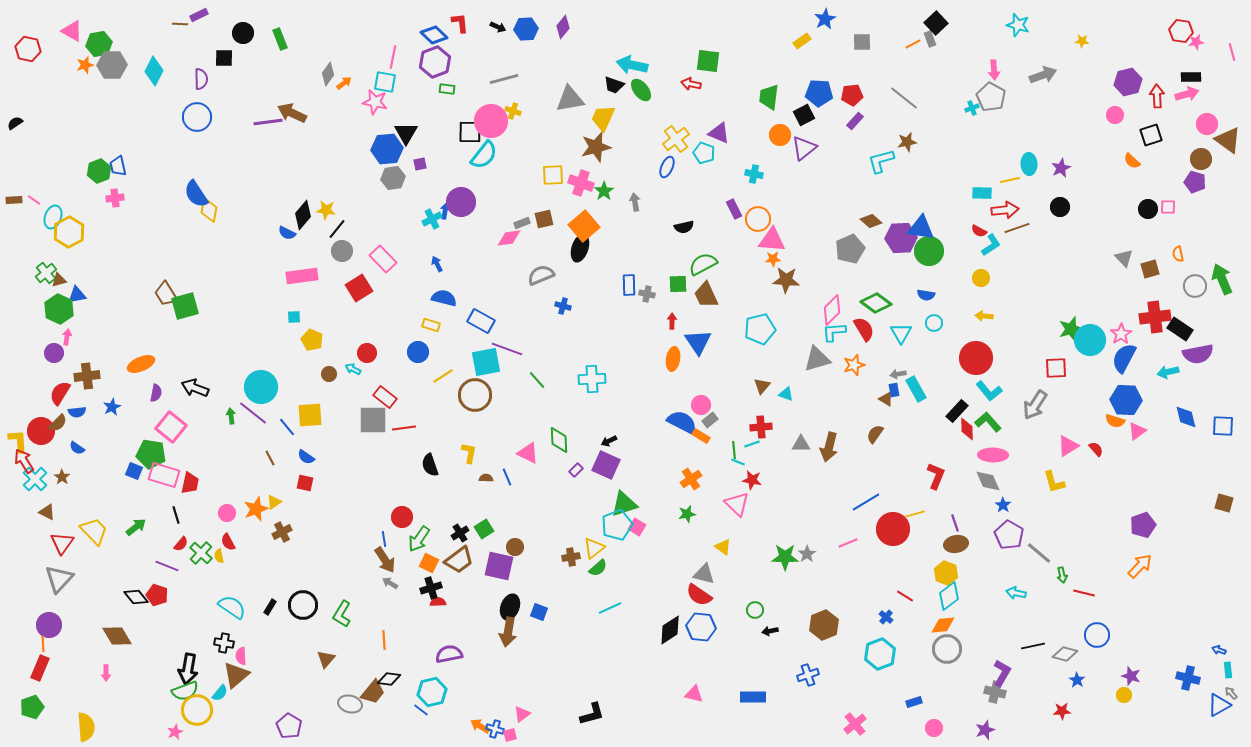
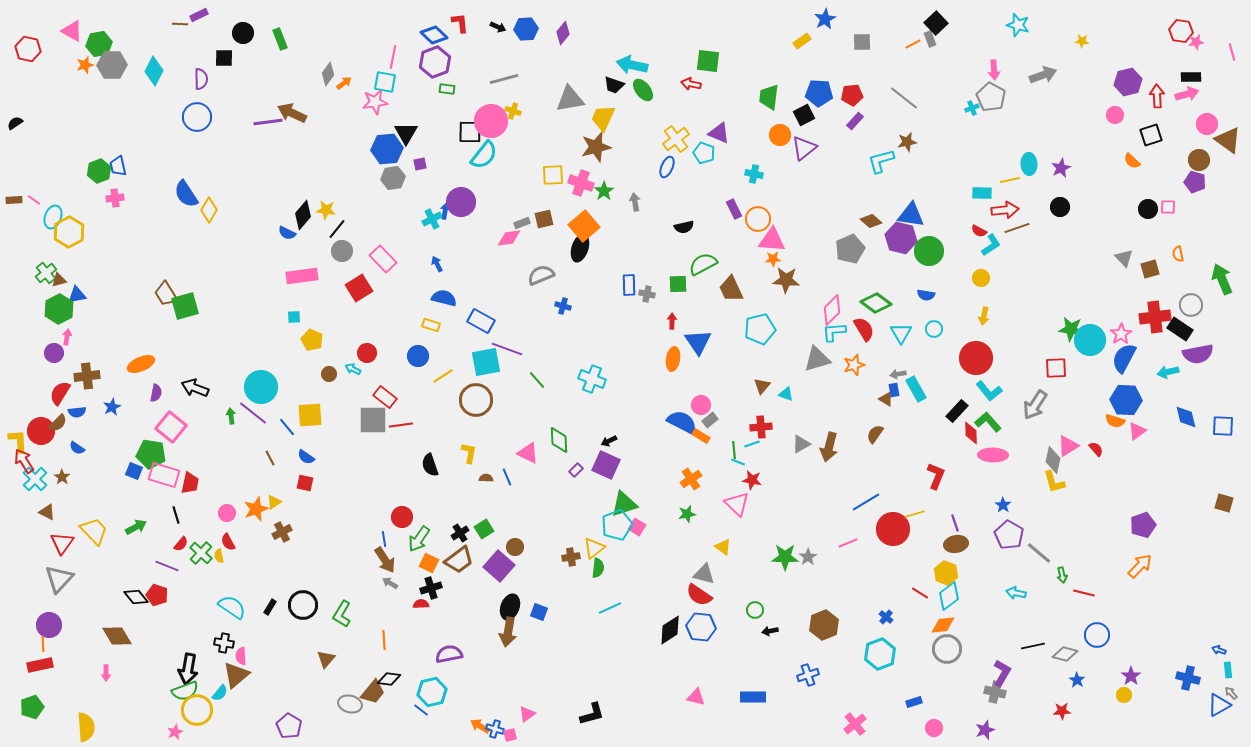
purple diamond at (563, 27): moved 6 px down
green ellipse at (641, 90): moved 2 px right
pink star at (375, 102): rotated 20 degrees counterclockwise
brown circle at (1201, 159): moved 2 px left, 1 px down
blue semicircle at (196, 194): moved 10 px left
yellow diamond at (209, 210): rotated 20 degrees clockwise
blue triangle at (921, 228): moved 10 px left, 13 px up
purple hexagon at (901, 238): rotated 16 degrees clockwise
gray circle at (1195, 286): moved 4 px left, 19 px down
brown trapezoid at (706, 295): moved 25 px right, 6 px up
green hexagon at (59, 309): rotated 8 degrees clockwise
yellow arrow at (984, 316): rotated 84 degrees counterclockwise
cyan circle at (934, 323): moved 6 px down
green star at (1071, 329): rotated 25 degrees clockwise
blue circle at (418, 352): moved 4 px down
cyan cross at (592, 379): rotated 24 degrees clockwise
brown circle at (475, 395): moved 1 px right, 5 px down
red line at (404, 428): moved 3 px left, 3 px up
red diamond at (967, 429): moved 4 px right, 4 px down
gray triangle at (801, 444): rotated 30 degrees counterclockwise
gray diamond at (988, 481): moved 65 px right, 21 px up; rotated 36 degrees clockwise
green arrow at (136, 527): rotated 10 degrees clockwise
gray star at (807, 554): moved 1 px right, 3 px down
purple square at (499, 566): rotated 28 degrees clockwise
green semicircle at (598, 568): rotated 42 degrees counterclockwise
red line at (905, 596): moved 15 px right, 3 px up
red semicircle at (438, 602): moved 17 px left, 2 px down
red rectangle at (40, 668): moved 3 px up; rotated 55 degrees clockwise
purple star at (1131, 676): rotated 18 degrees clockwise
pink triangle at (694, 694): moved 2 px right, 3 px down
pink triangle at (522, 714): moved 5 px right
